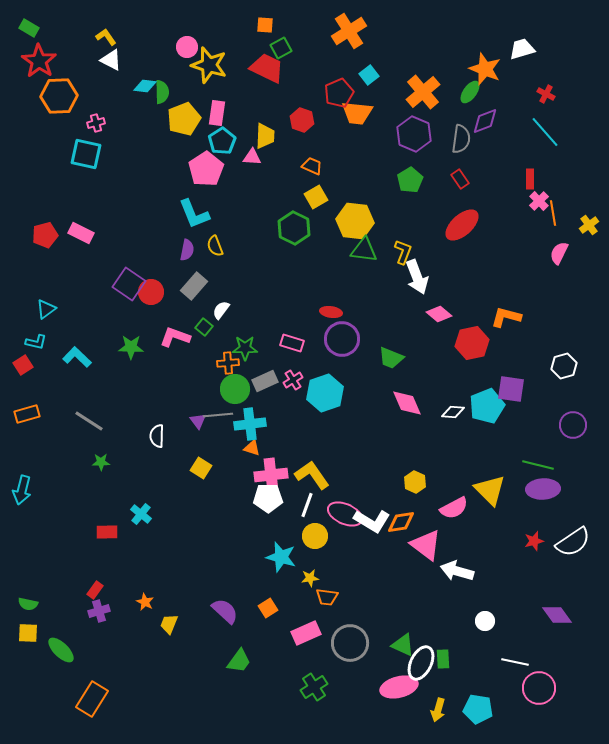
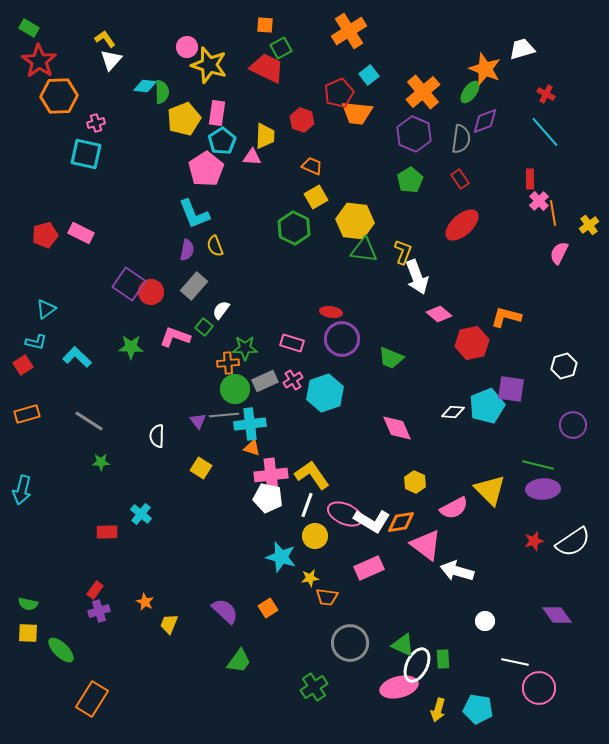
yellow L-shape at (106, 37): moved 1 px left, 2 px down
white triangle at (111, 60): rotated 45 degrees clockwise
pink diamond at (407, 403): moved 10 px left, 25 px down
gray line at (218, 415): moved 6 px right
white pentagon at (268, 498): rotated 12 degrees clockwise
pink rectangle at (306, 633): moved 63 px right, 65 px up
white ellipse at (421, 663): moved 4 px left, 2 px down
